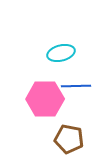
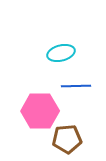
pink hexagon: moved 5 px left, 12 px down
brown pentagon: moved 2 px left; rotated 16 degrees counterclockwise
